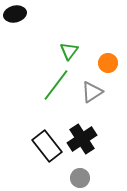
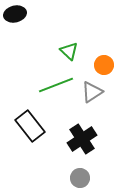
green triangle: rotated 24 degrees counterclockwise
orange circle: moved 4 px left, 2 px down
green line: rotated 32 degrees clockwise
black rectangle: moved 17 px left, 20 px up
